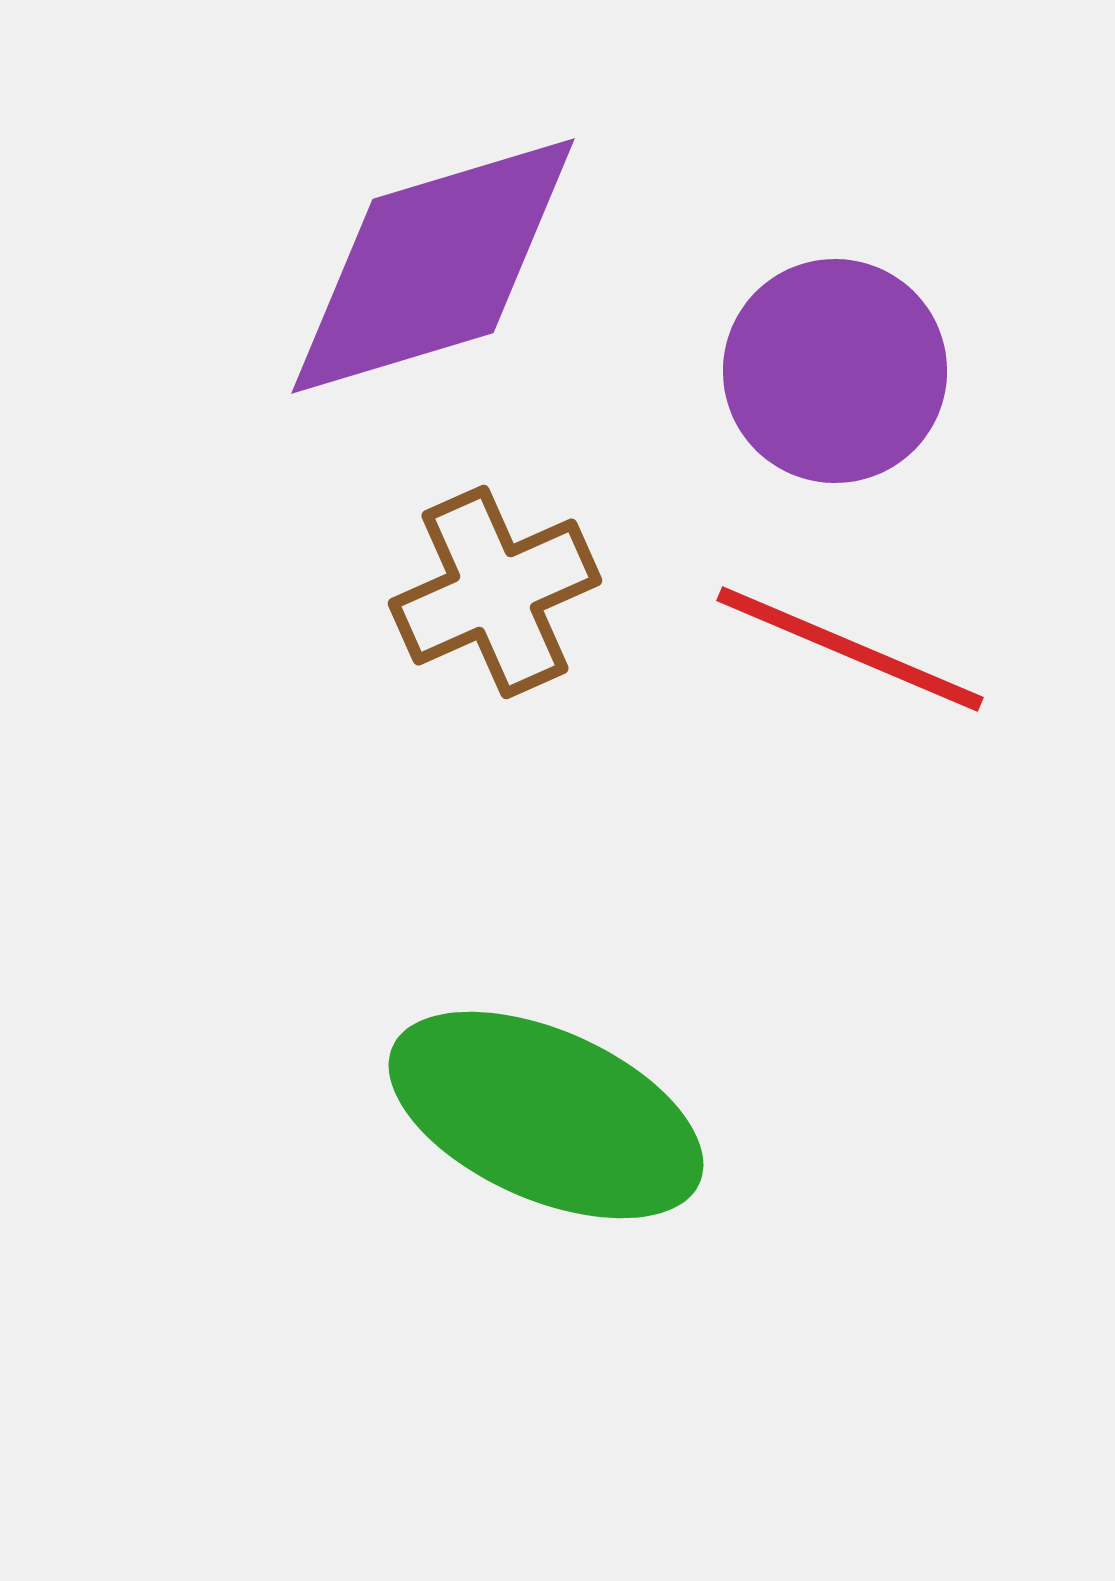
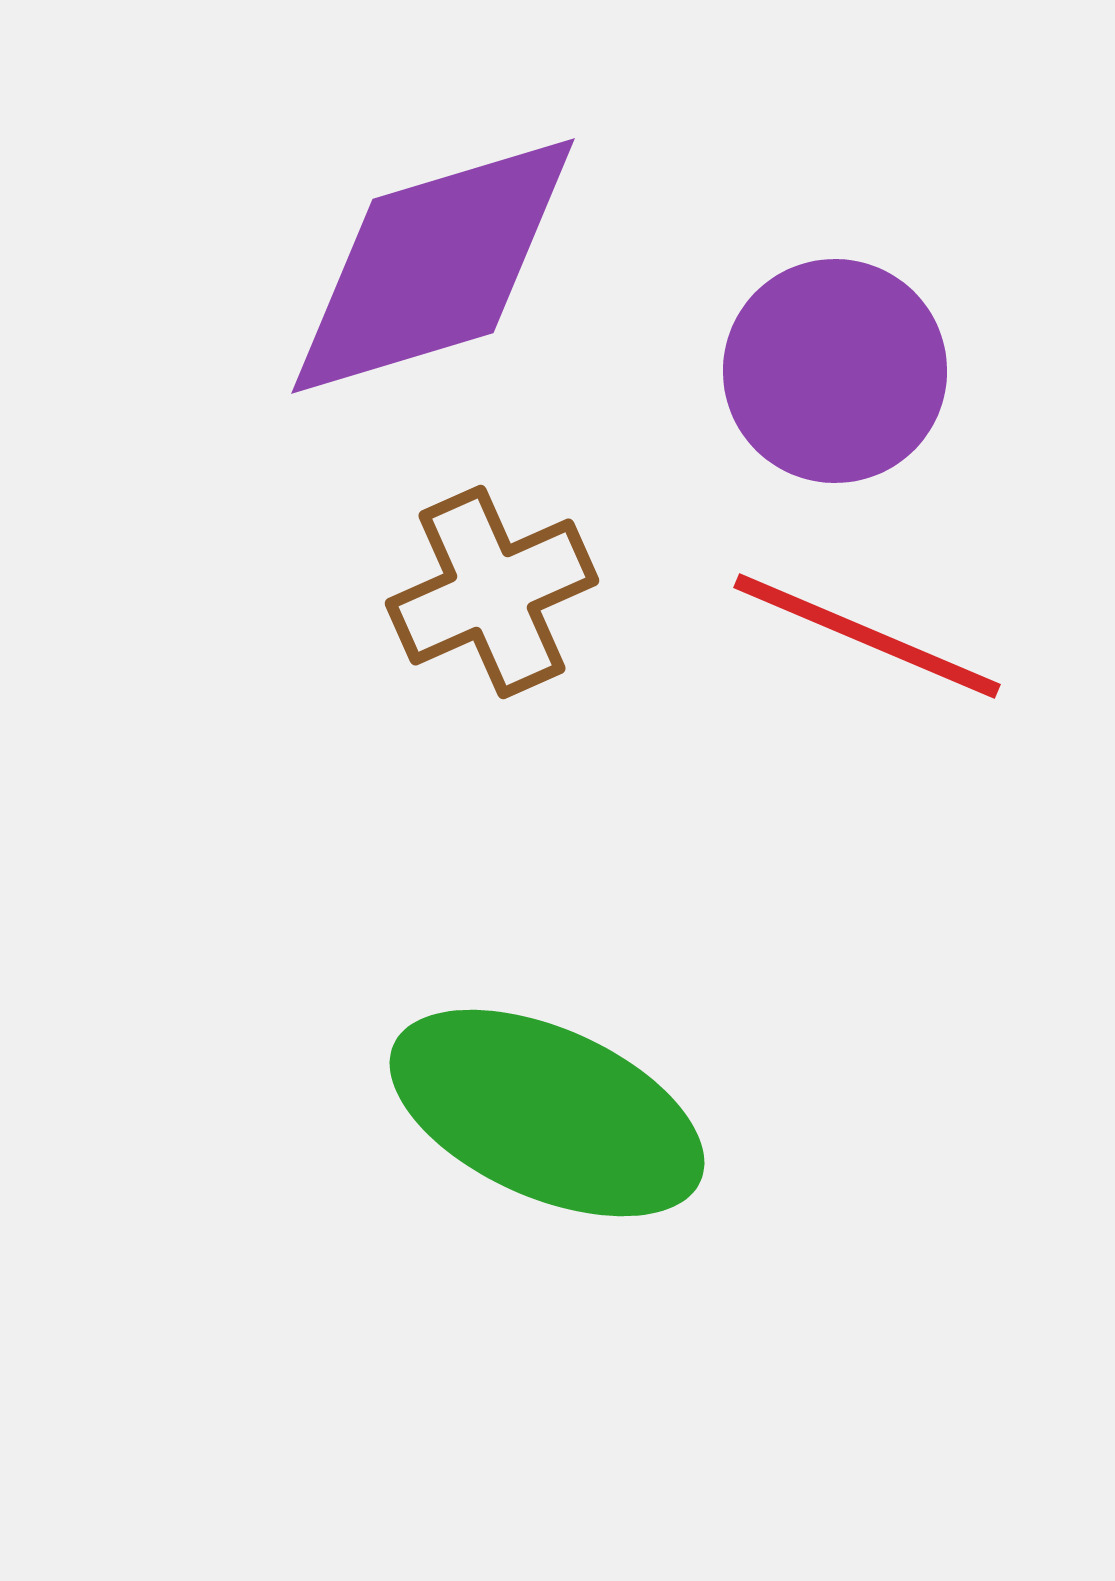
brown cross: moved 3 px left
red line: moved 17 px right, 13 px up
green ellipse: moved 1 px right, 2 px up
